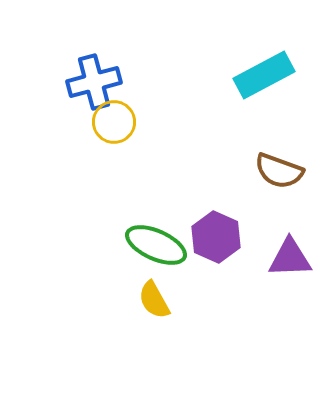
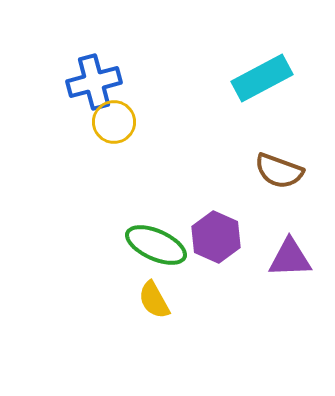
cyan rectangle: moved 2 px left, 3 px down
